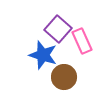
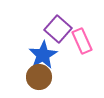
blue star: rotated 24 degrees clockwise
brown circle: moved 25 px left
